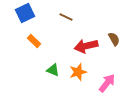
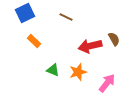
red arrow: moved 4 px right
